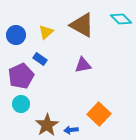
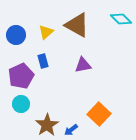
brown triangle: moved 5 px left
blue rectangle: moved 3 px right, 2 px down; rotated 40 degrees clockwise
blue arrow: rotated 32 degrees counterclockwise
